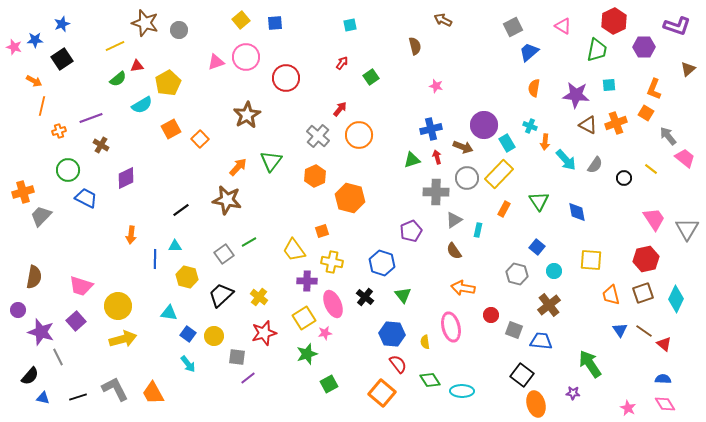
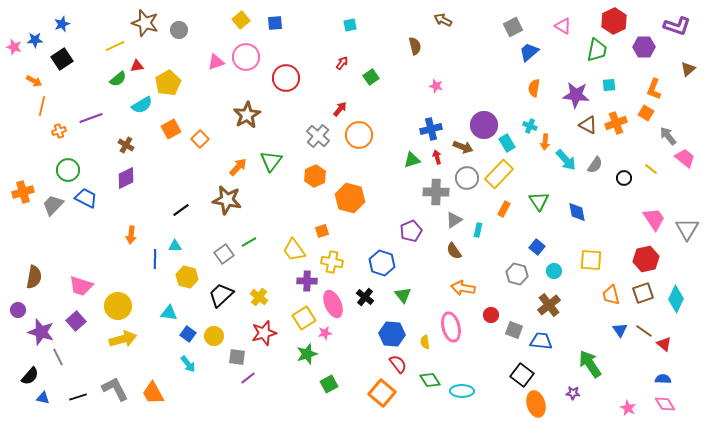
brown cross at (101, 145): moved 25 px right
gray trapezoid at (41, 216): moved 12 px right, 11 px up
